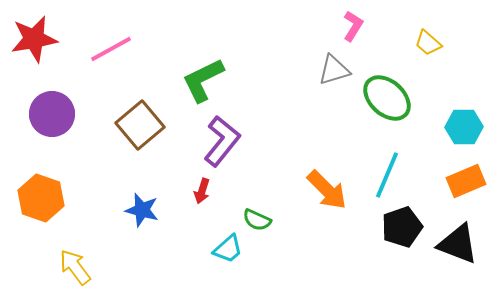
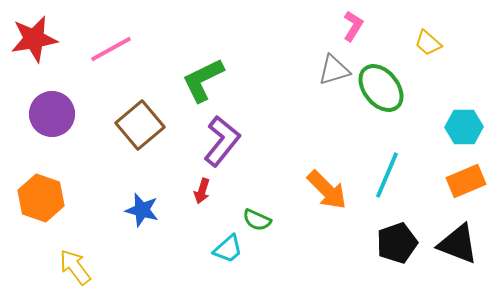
green ellipse: moved 6 px left, 10 px up; rotated 9 degrees clockwise
black pentagon: moved 5 px left, 16 px down
